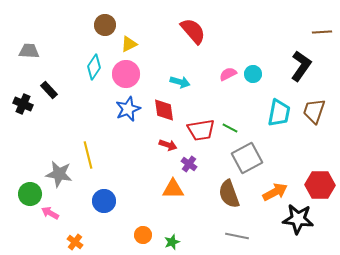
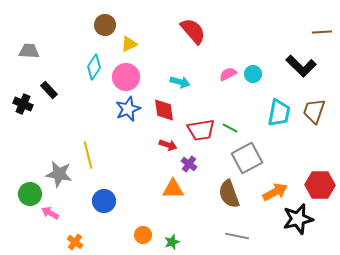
black L-shape: rotated 100 degrees clockwise
pink circle: moved 3 px down
black star: rotated 20 degrees counterclockwise
